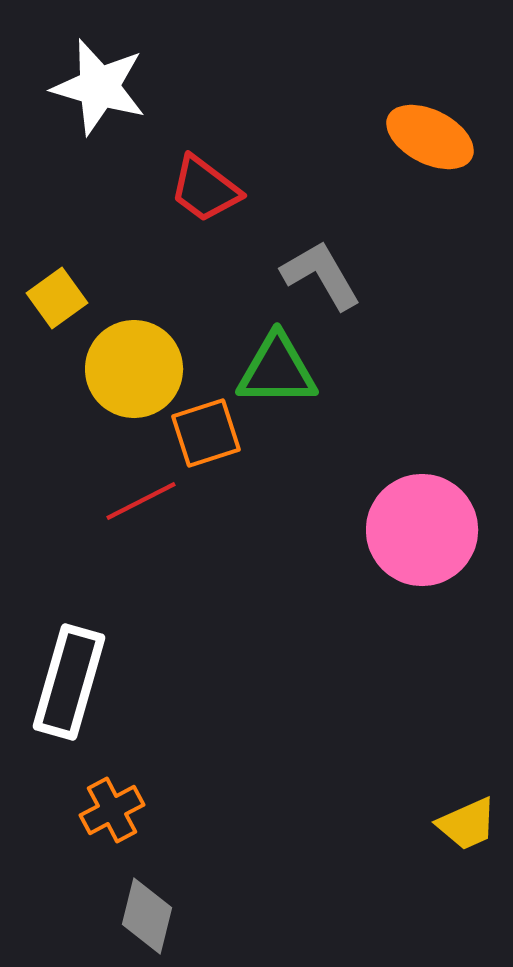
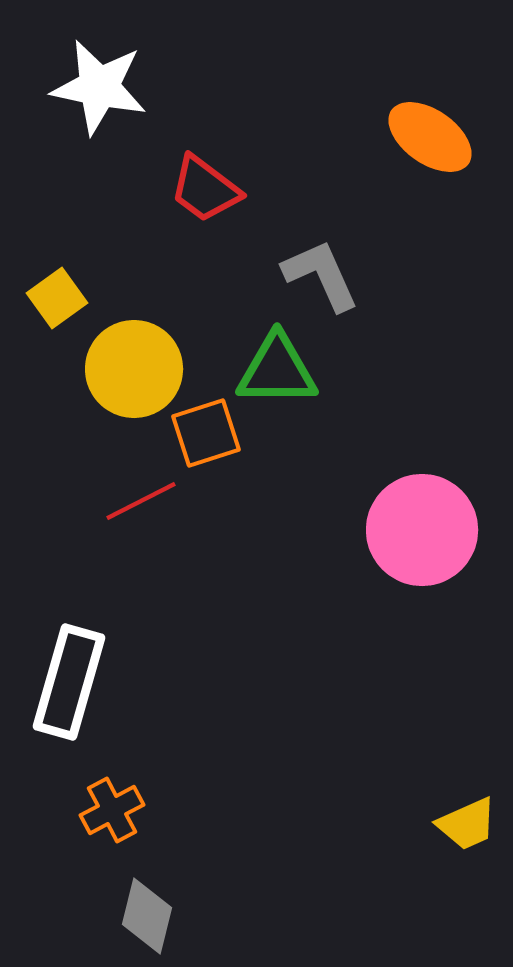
white star: rotated 4 degrees counterclockwise
orange ellipse: rotated 8 degrees clockwise
gray L-shape: rotated 6 degrees clockwise
